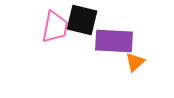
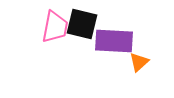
black square: moved 4 px down
orange triangle: moved 4 px right
